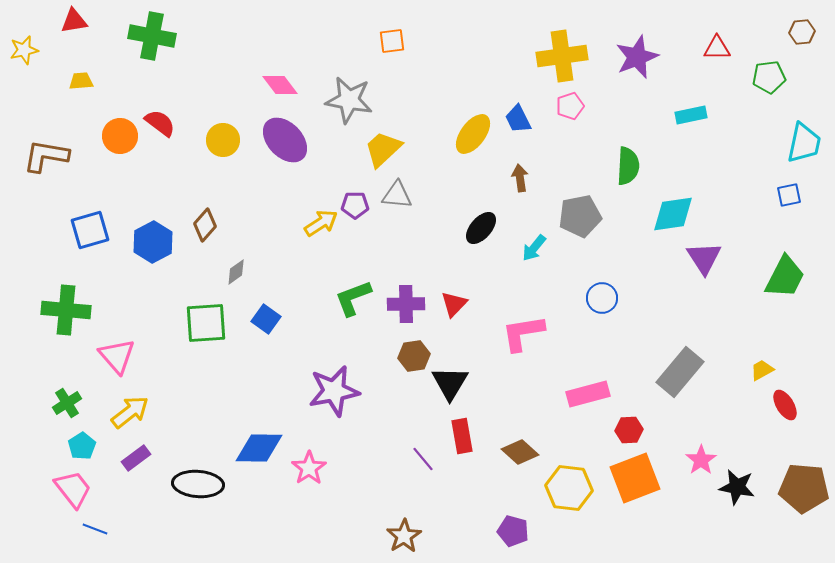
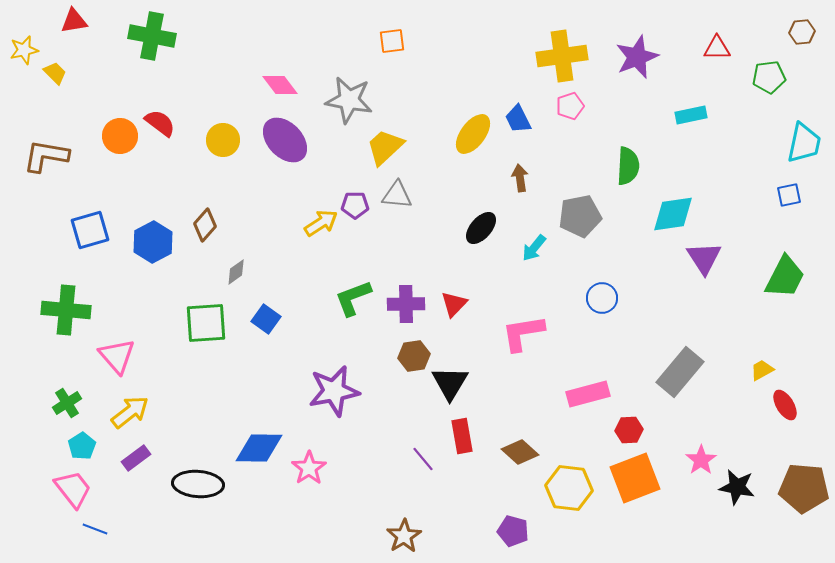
yellow trapezoid at (81, 81): moved 26 px left, 8 px up; rotated 50 degrees clockwise
yellow trapezoid at (383, 149): moved 2 px right, 2 px up
